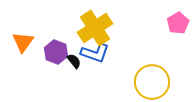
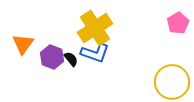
orange triangle: moved 2 px down
purple hexagon: moved 4 px left, 5 px down
black semicircle: moved 3 px left, 2 px up
yellow circle: moved 20 px right
